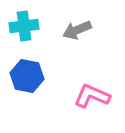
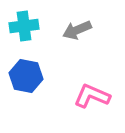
blue hexagon: moved 1 px left
